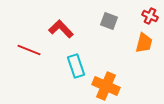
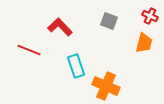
red L-shape: moved 1 px left, 2 px up
